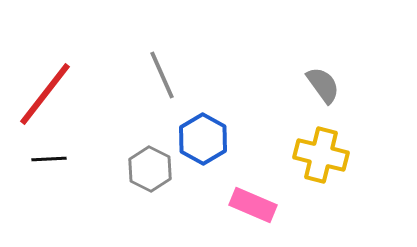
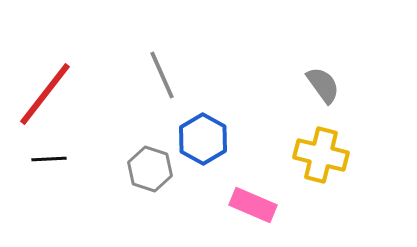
gray hexagon: rotated 9 degrees counterclockwise
